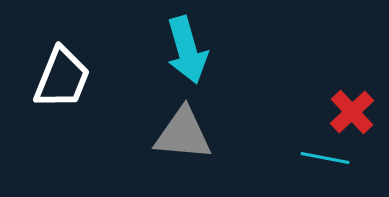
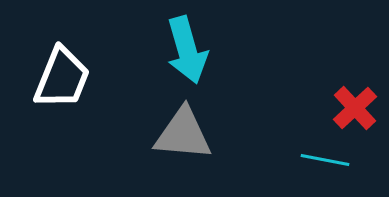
red cross: moved 3 px right, 4 px up
cyan line: moved 2 px down
